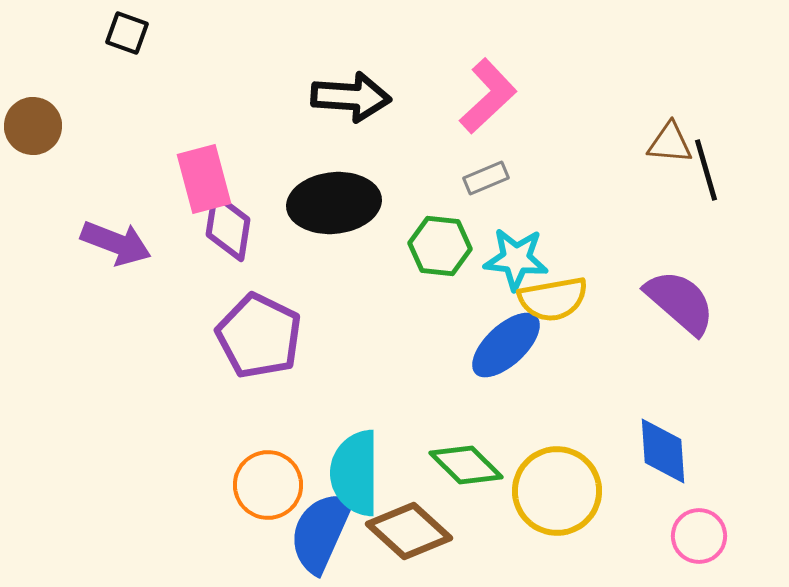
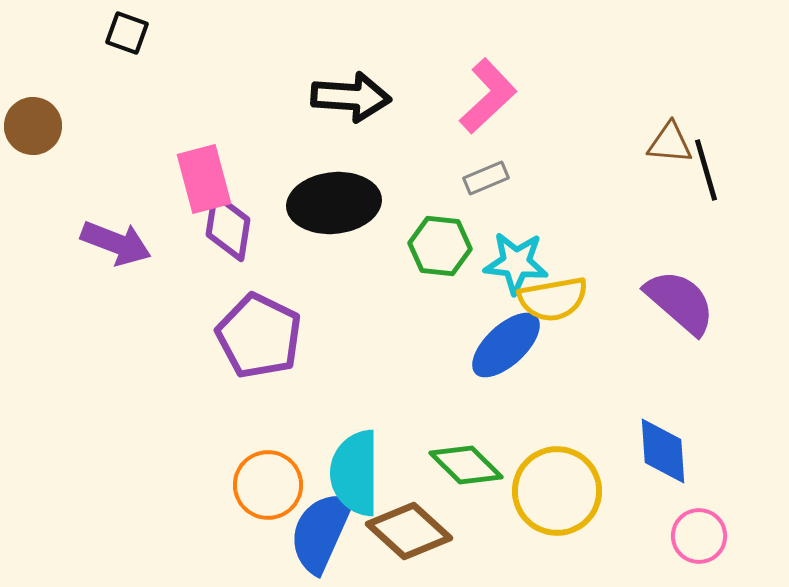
cyan star: moved 4 px down
